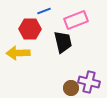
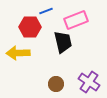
blue line: moved 2 px right
red hexagon: moved 2 px up
purple cross: rotated 20 degrees clockwise
brown circle: moved 15 px left, 4 px up
